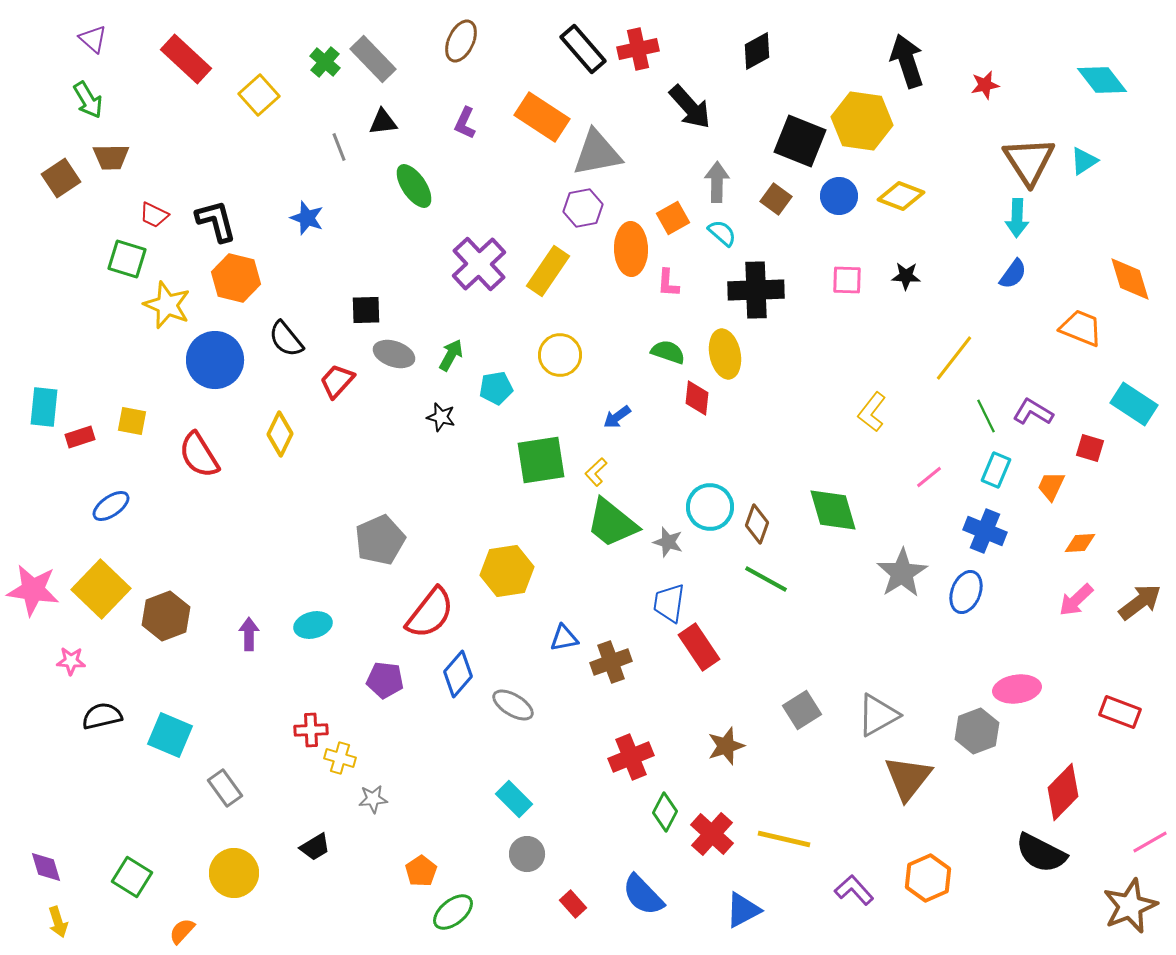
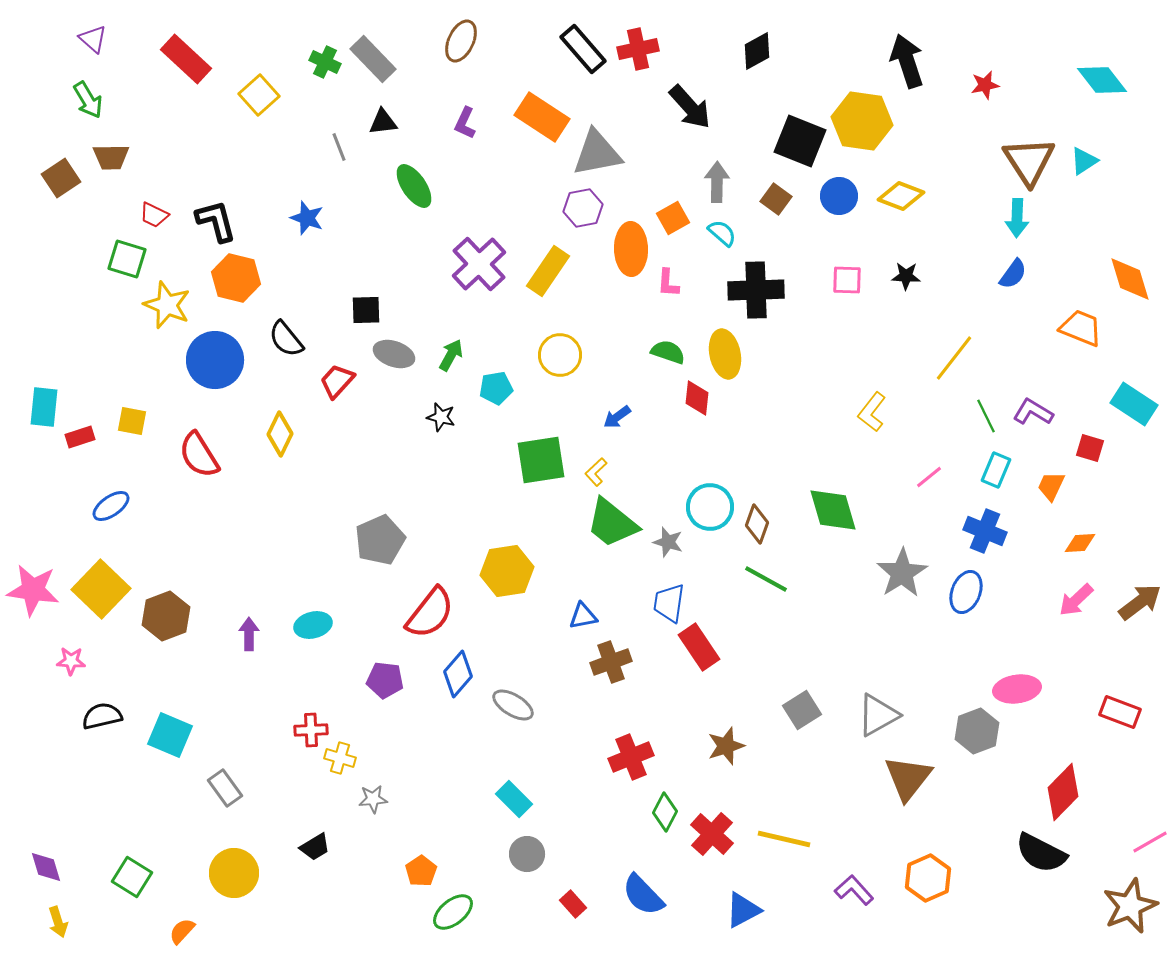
green cross at (325, 62): rotated 16 degrees counterclockwise
blue triangle at (564, 638): moved 19 px right, 22 px up
